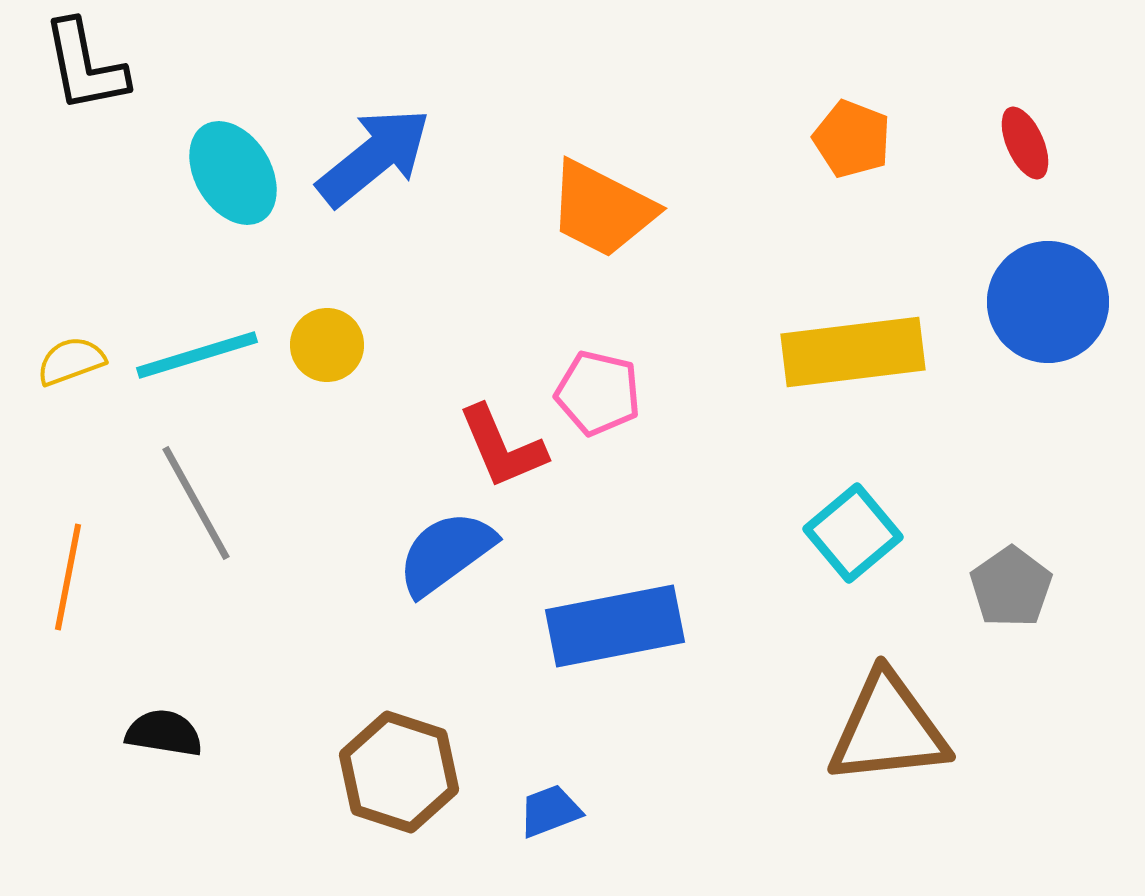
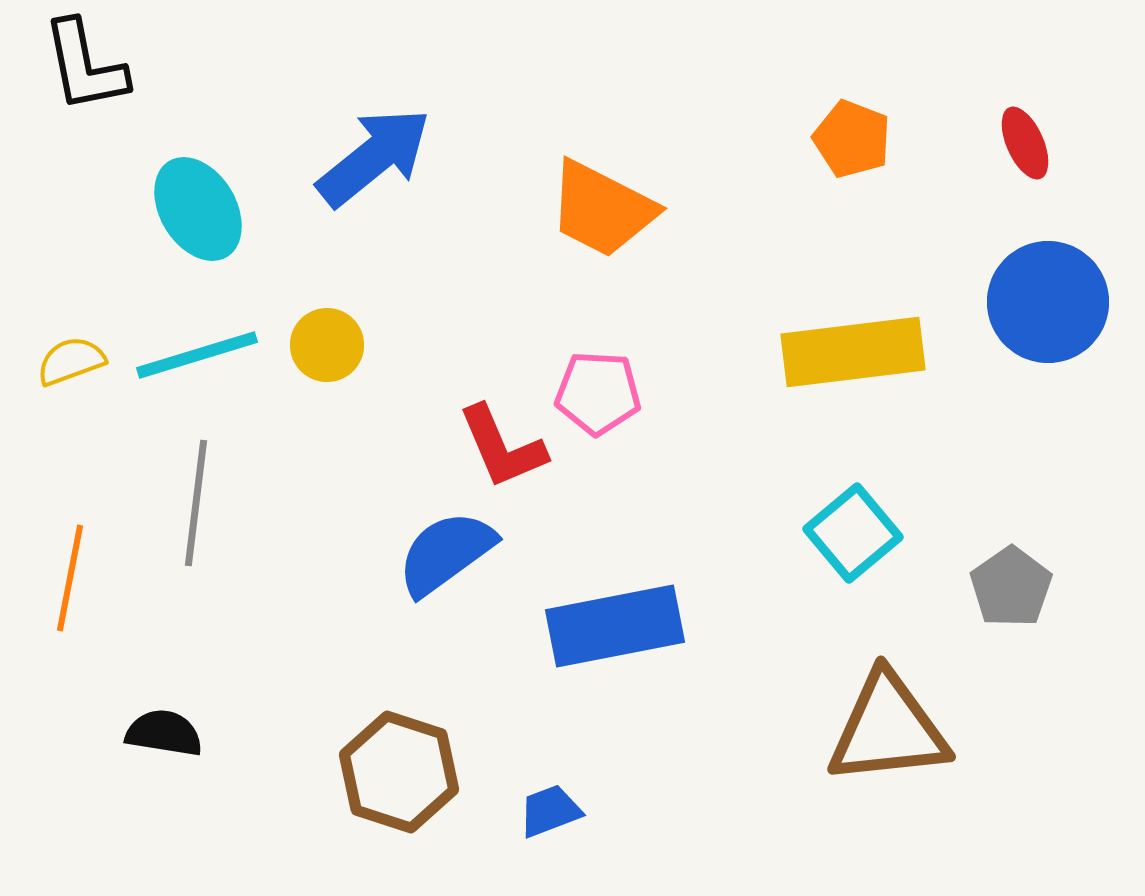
cyan ellipse: moved 35 px left, 36 px down
pink pentagon: rotated 10 degrees counterclockwise
gray line: rotated 36 degrees clockwise
orange line: moved 2 px right, 1 px down
